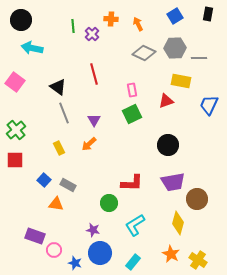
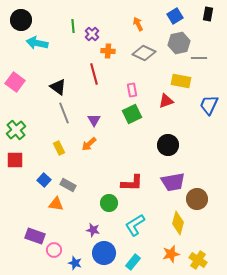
orange cross at (111, 19): moved 3 px left, 32 px down
cyan arrow at (32, 48): moved 5 px right, 5 px up
gray hexagon at (175, 48): moved 4 px right, 5 px up; rotated 10 degrees counterclockwise
blue circle at (100, 253): moved 4 px right
orange star at (171, 254): rotated 30 degrees clockwise
